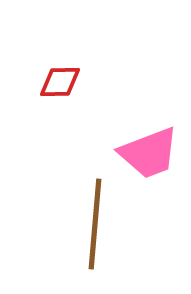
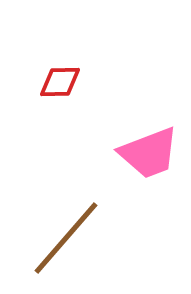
brown line: moved 29 px left, 14 px down; rotated 36 degrees clockwise
